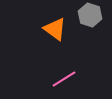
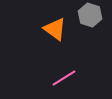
pink line: moved 1 px up
